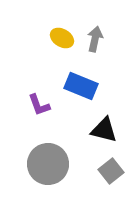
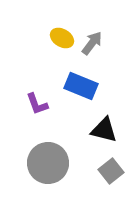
gray arrow: moved 3 px left, 4 px down; rotated 25 degrees clockwise
purple L-shape: moved 2 px left, 1 px up
gray circle: moved 1 px up
